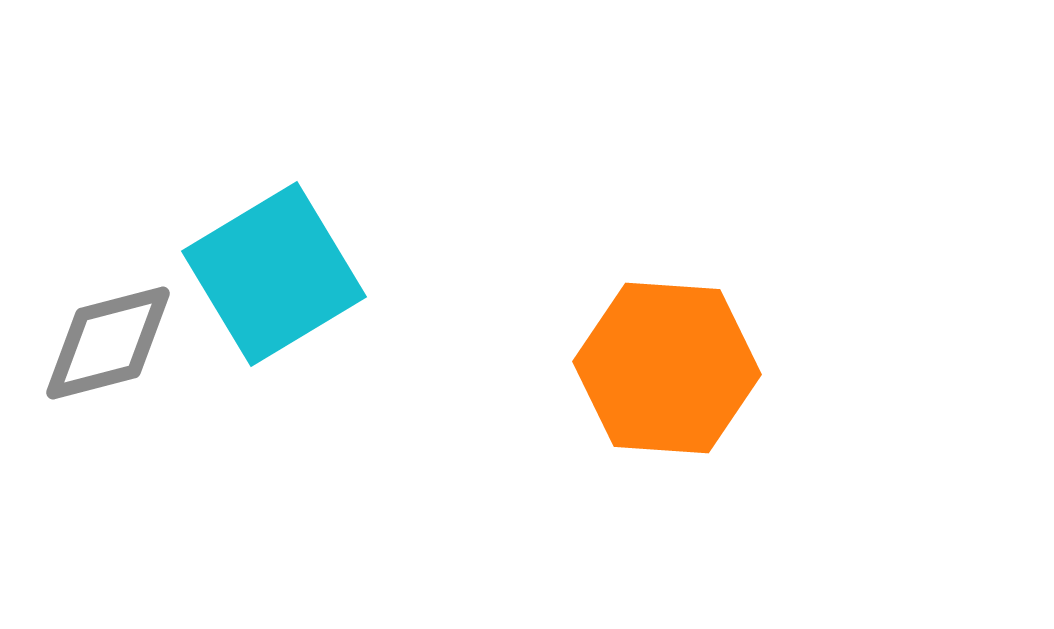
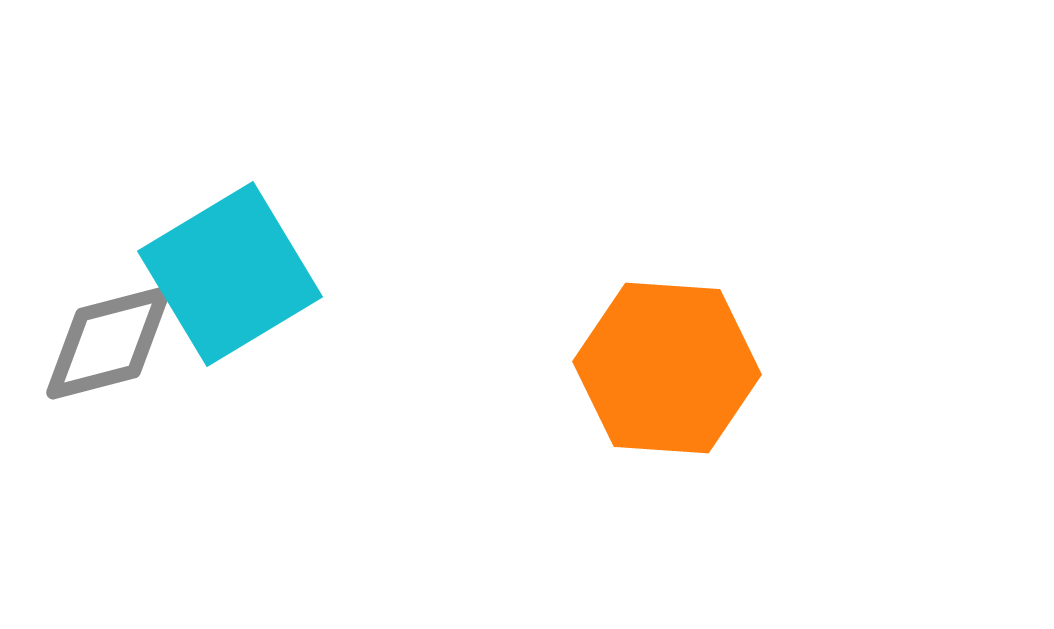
cyan square: moved 44 px left
